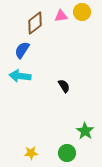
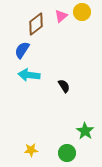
pink triangle: rotated 32 degrees counterclockwise
brown diamond: moved 1 px right, 1 px down
cyan arrow: moved 9 px right, 1 px up
yellow star: moved 3 px up
